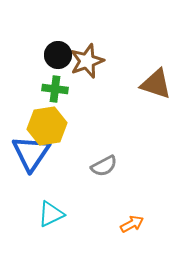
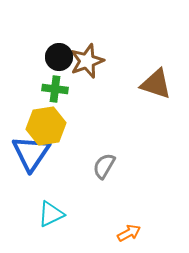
black circle: moved 1 px right, 2 px down
yellow hexagon: moved 1 px left
gray semicircle: rotated 148 degrees clockwise
orange arrow: moved 3 px left, 9 px down
